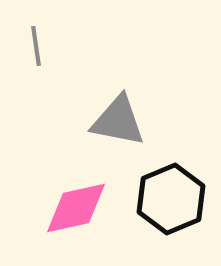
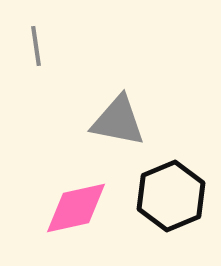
black hexagon: moved 3 px up
